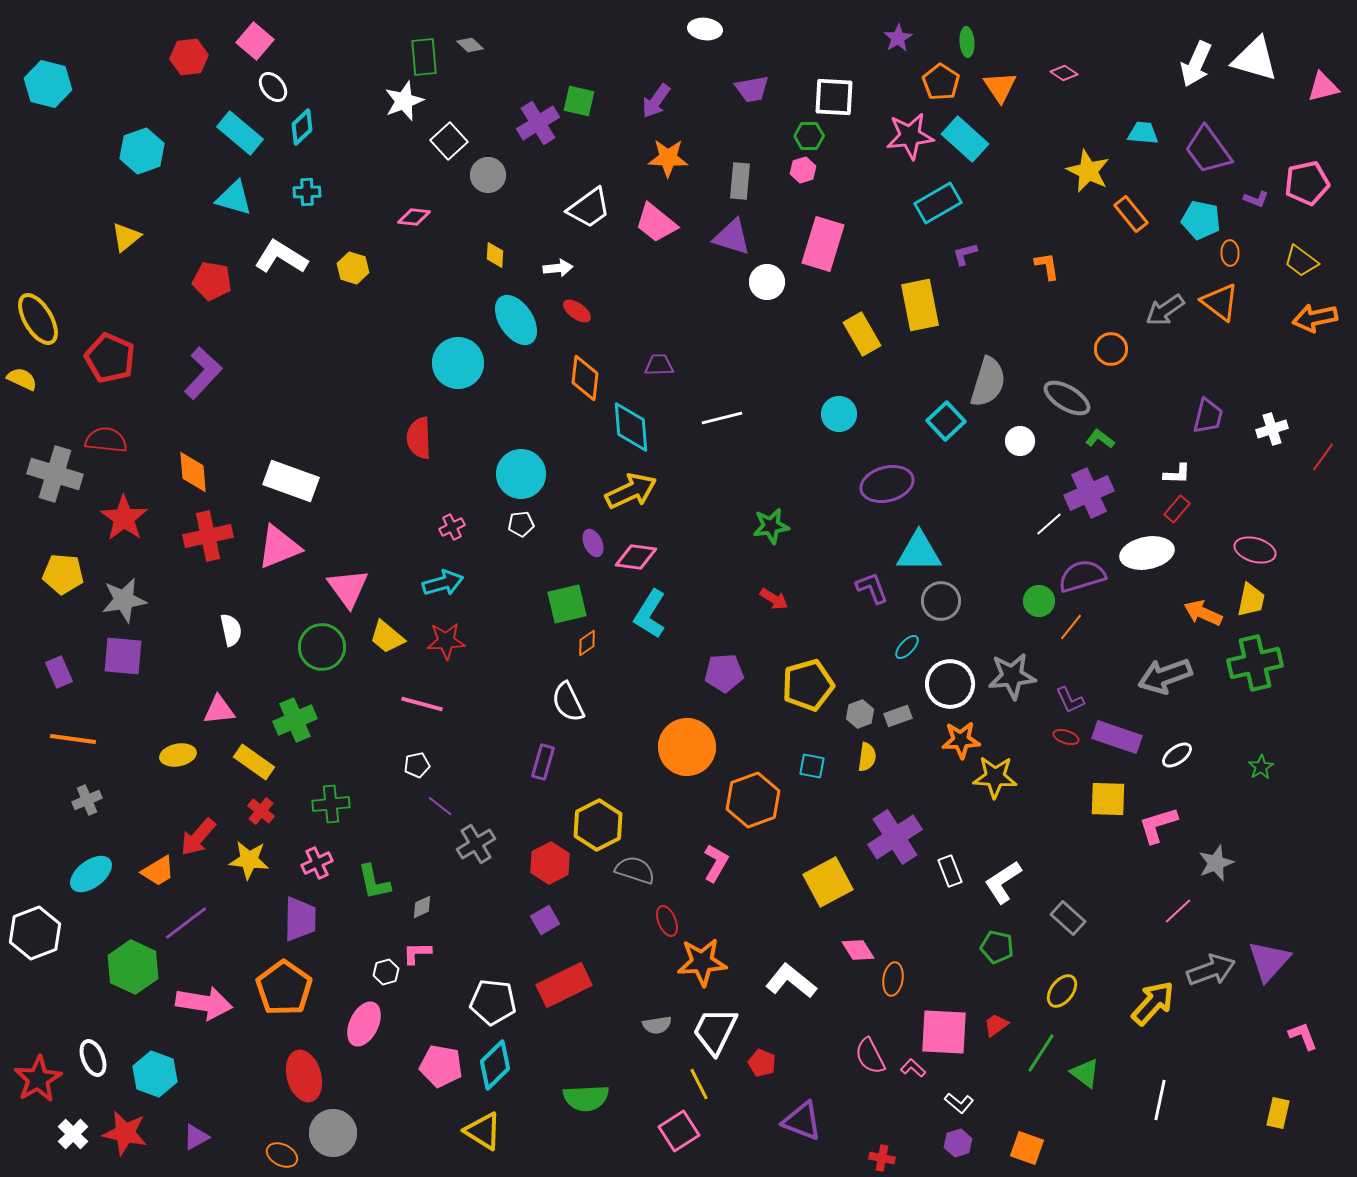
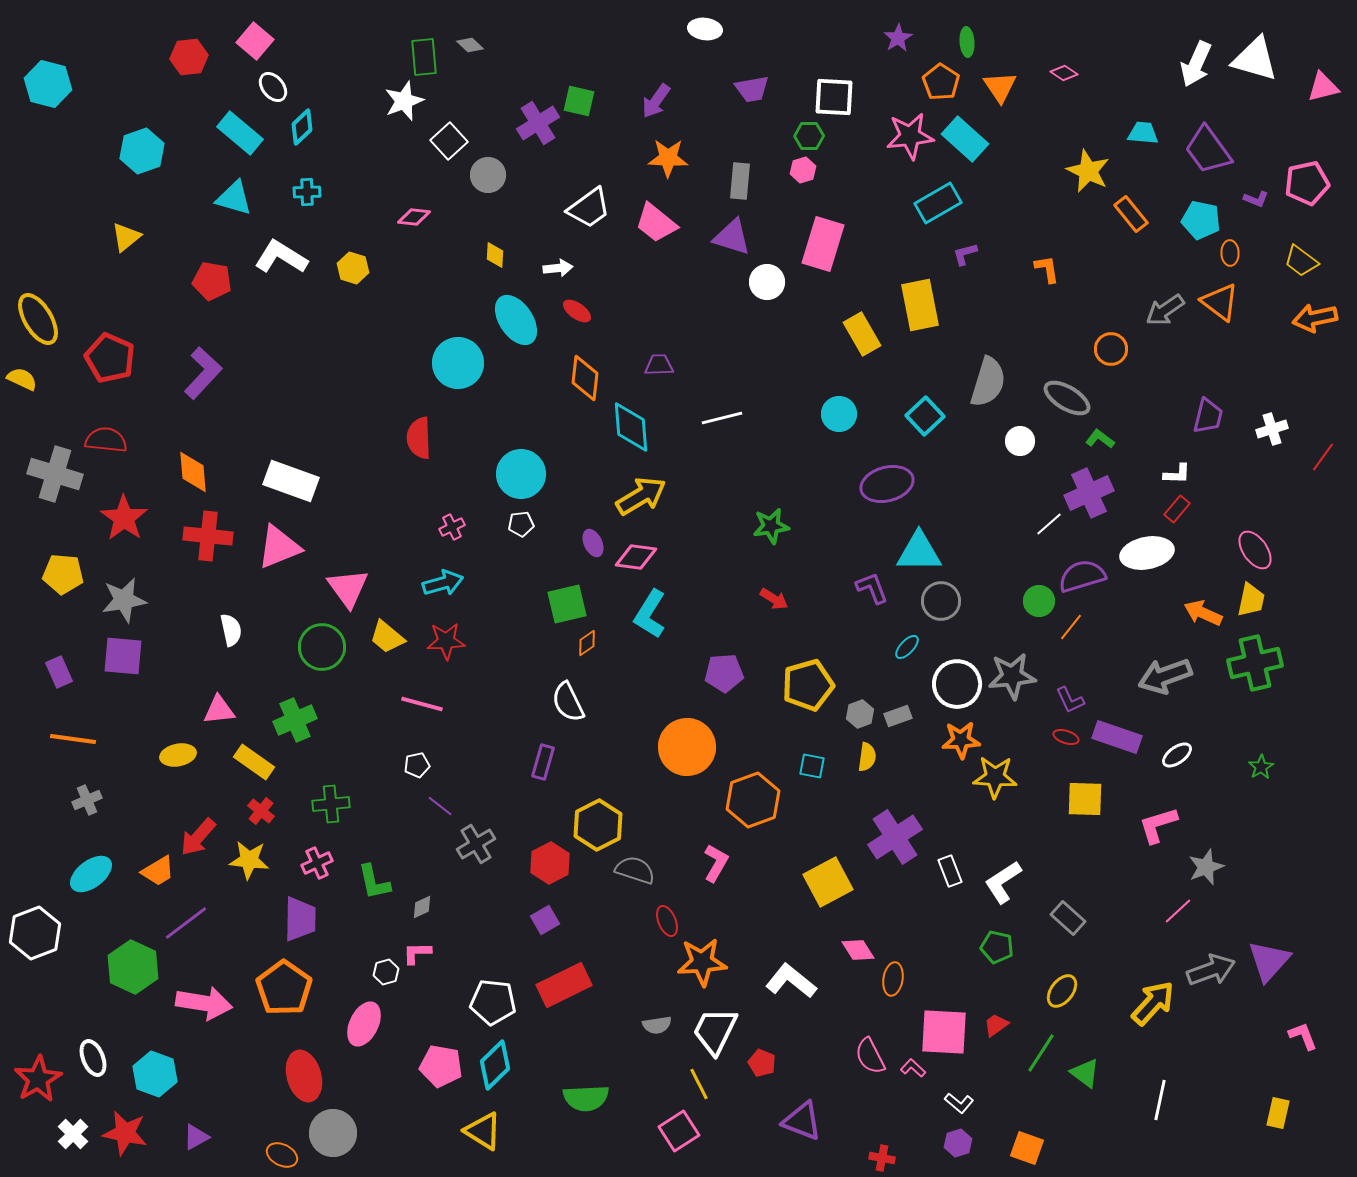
orange L-shape at (1047, 266): moved 3 px down
cyan square at (946, 421): moved 21 px left, 5 px up
yellow arrow at (631, 491): moved 10 px right, 5 px down; rotated 6 degrees counterclockwise
red cross at (208, 536): rotated 18 degrees clockwise
pink ellipse at (1255, 550): rotated 39 degrees clockwise
white circle at (950, 684): moved 7 px right
yellow square at (1108, 799): moved 23 px left
gray star at (1216, 863): moved 10 px left, 4 px down
